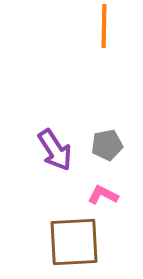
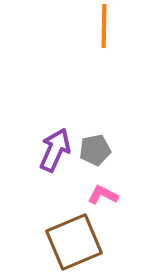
gray pentagon: moved 12 px left, 5 px down
purple arrow: rotated 123 degrees counterclockwise
brown square: rotated 20 degrees counterclockwise
